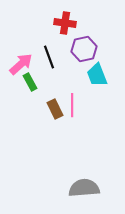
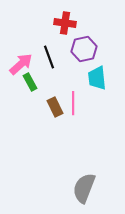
cyan trapezoid: moved 3 px down; rotated 15 degrees clockwise
pink line: moved 1 px right, 2 px up
brown rectangle: moved 2 px up
gray semicircle: rotated 64 degrees counterclockwise
